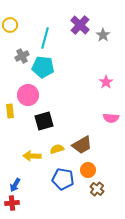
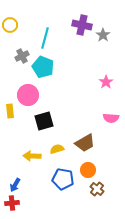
purple cross: moved 2 px right; rotated 30 degrees counterclockwise
cyan pentagon: rotated 15 degrees clockwise
brown trapezoid: moved 3 px right, 2 px up
